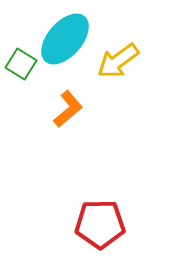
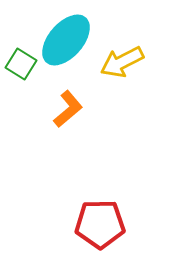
cyan ellipse: moved 1 px right, 1 px down
yellow arrow: moved 4 px right, 1 px down; rotated 9 degrees clockwise
